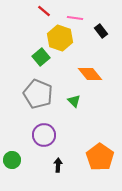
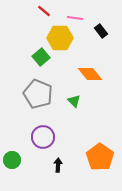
yellow hexagon: rotated 20 degrees counterclockwise
purple circle: moved 1 px left, 2 px down
